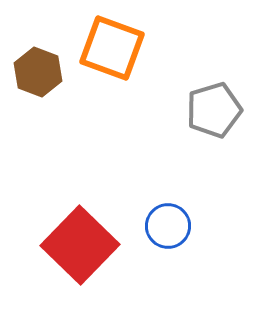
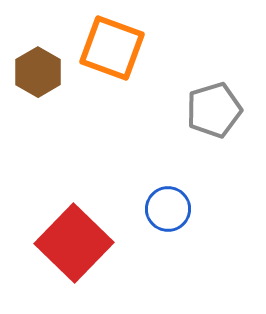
brown hexagon: rotated 9 degrees clockwise
blue circle: moved 17 px up
red square: moved 6 px left, 2 px up
